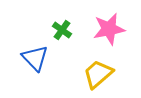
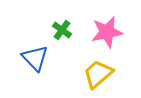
pink star: moved 2 px left, 3 px down
